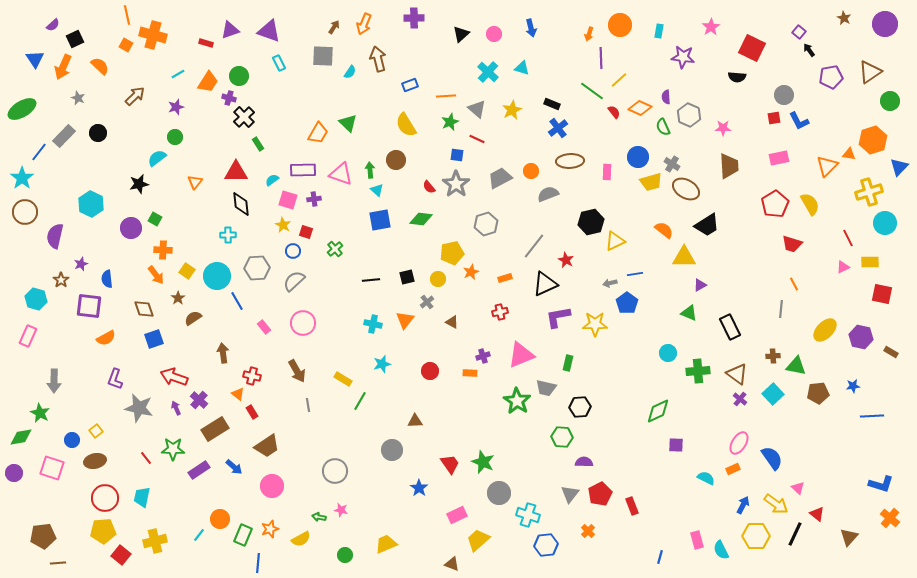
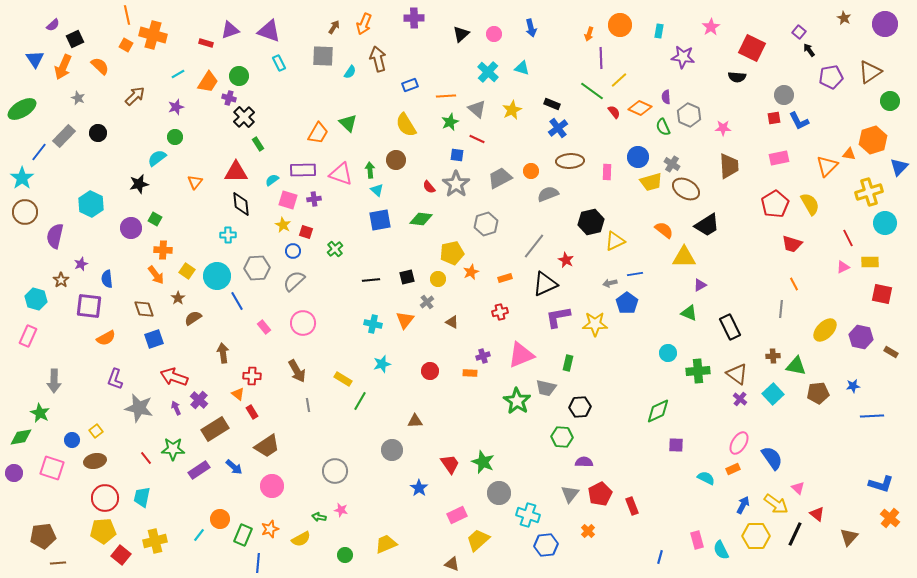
red cross at (252, 376): rotated 12 degrees counterclockwise
